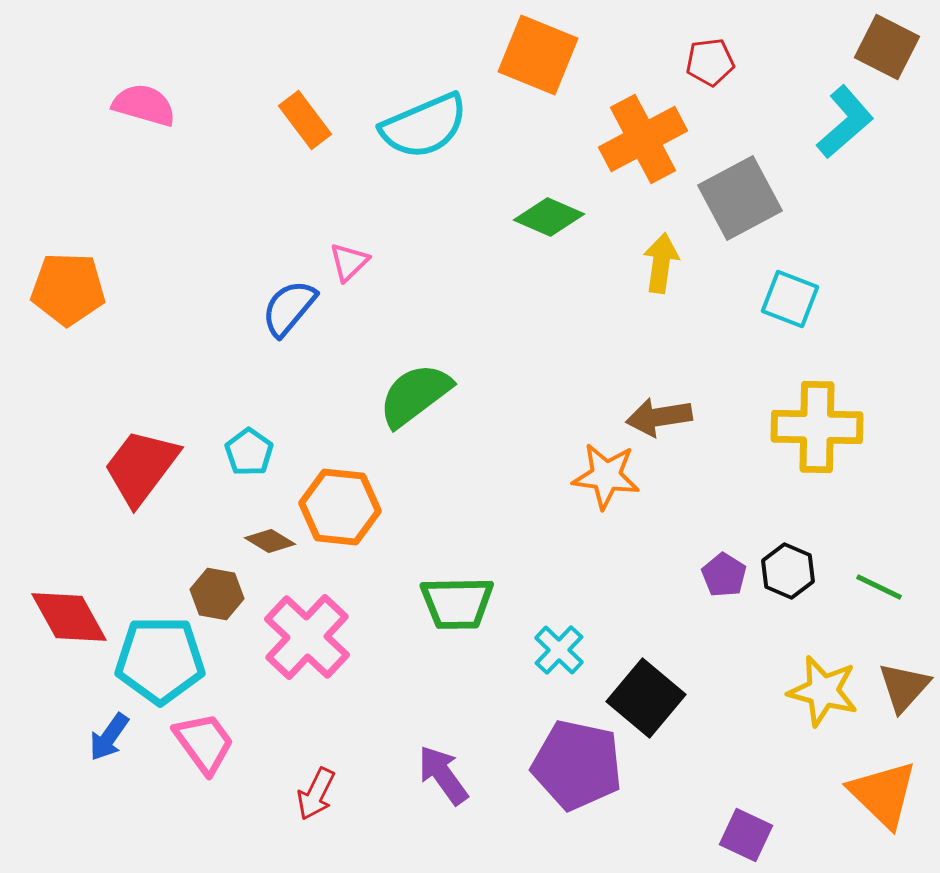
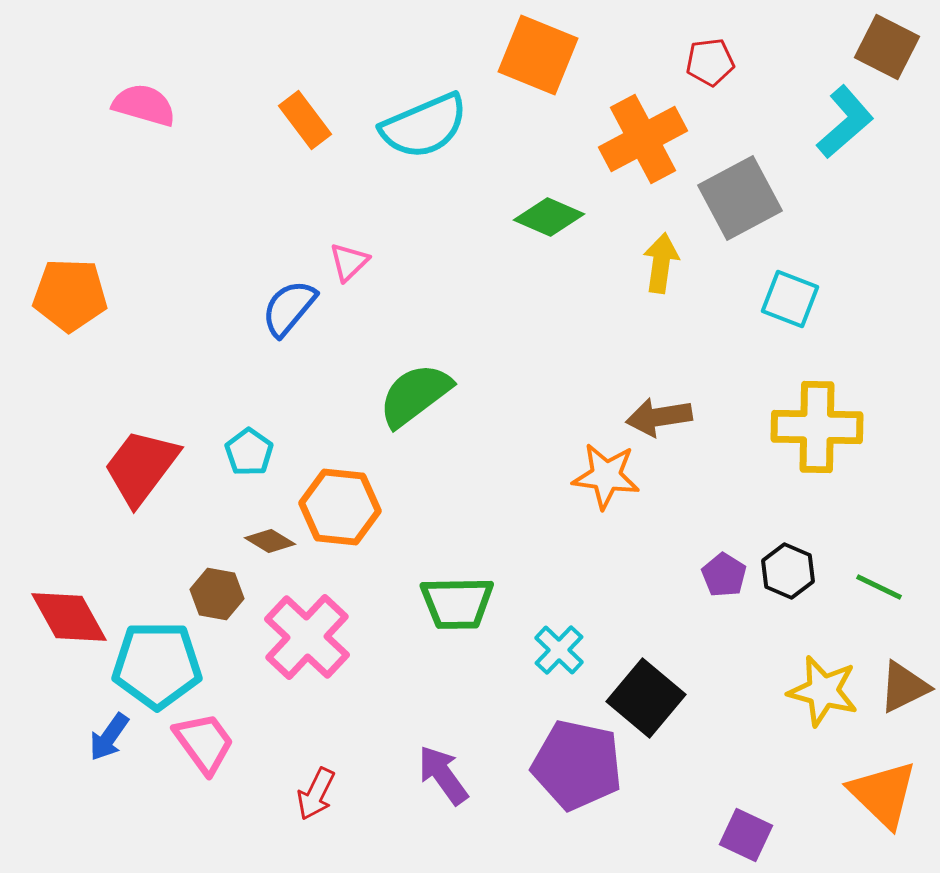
orange pentagon at (68, 289): moved 2 px right, 6 px down
cyan pentagon at (160, 660): moved 3 px left, 5 px down
brown triangle at (904, 687): rotated 22 degrees clockwise
